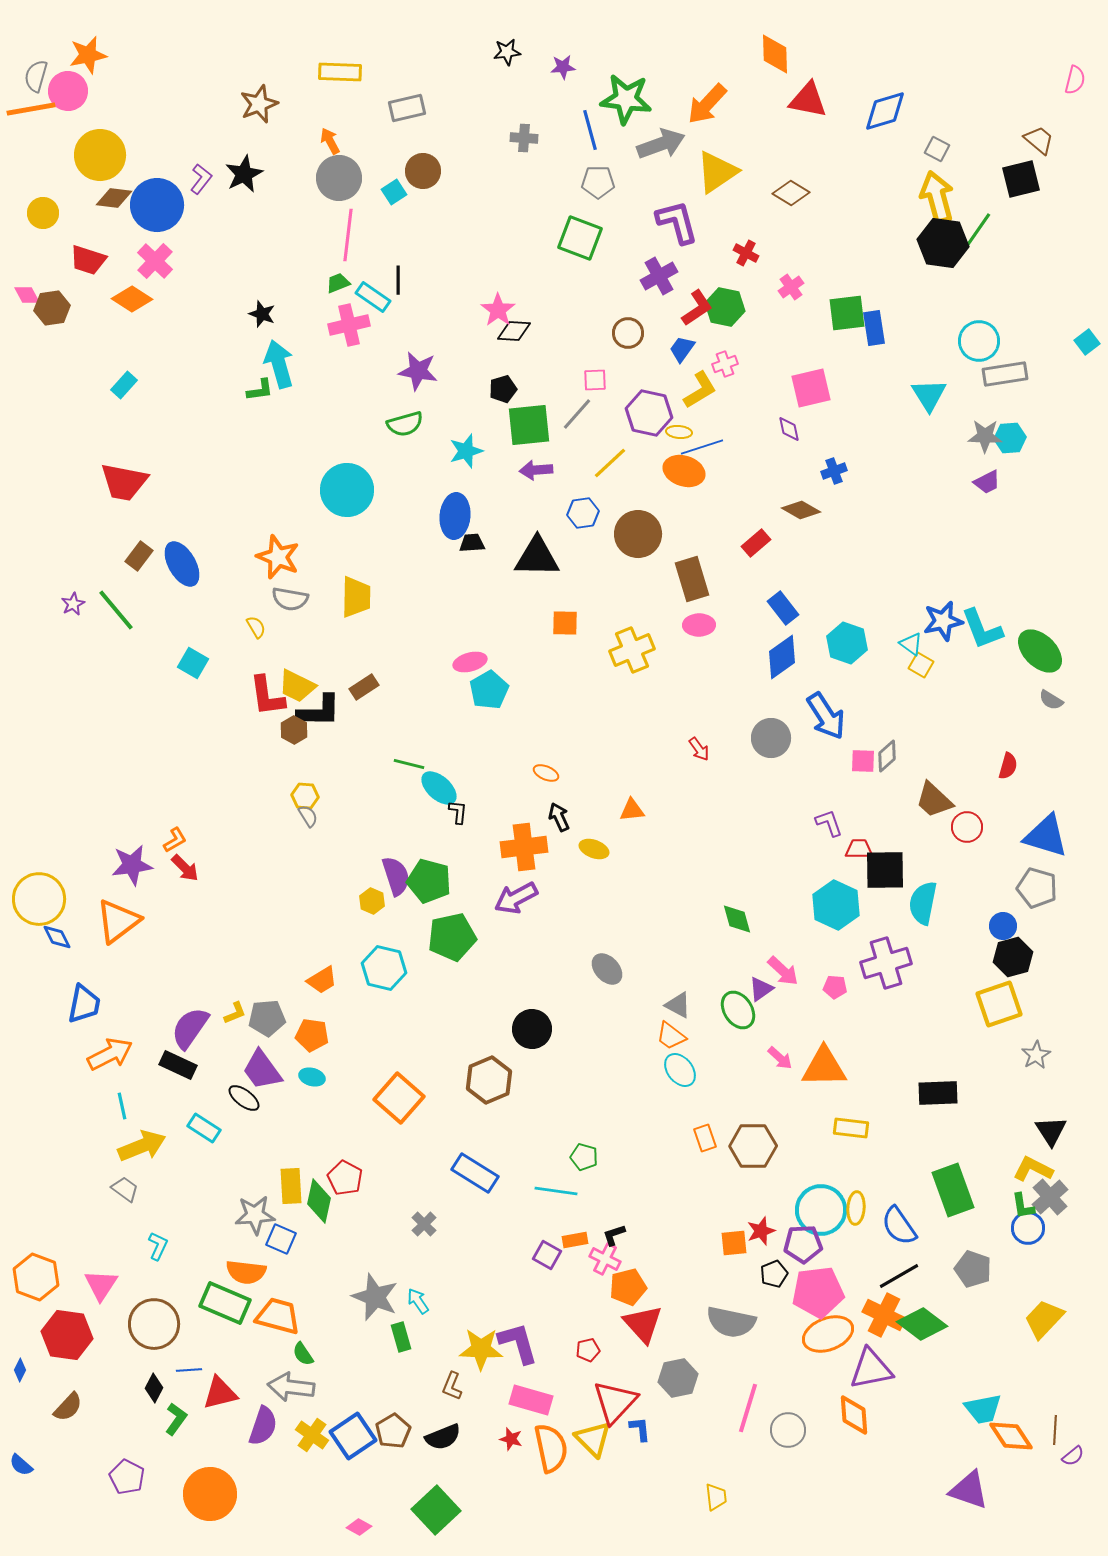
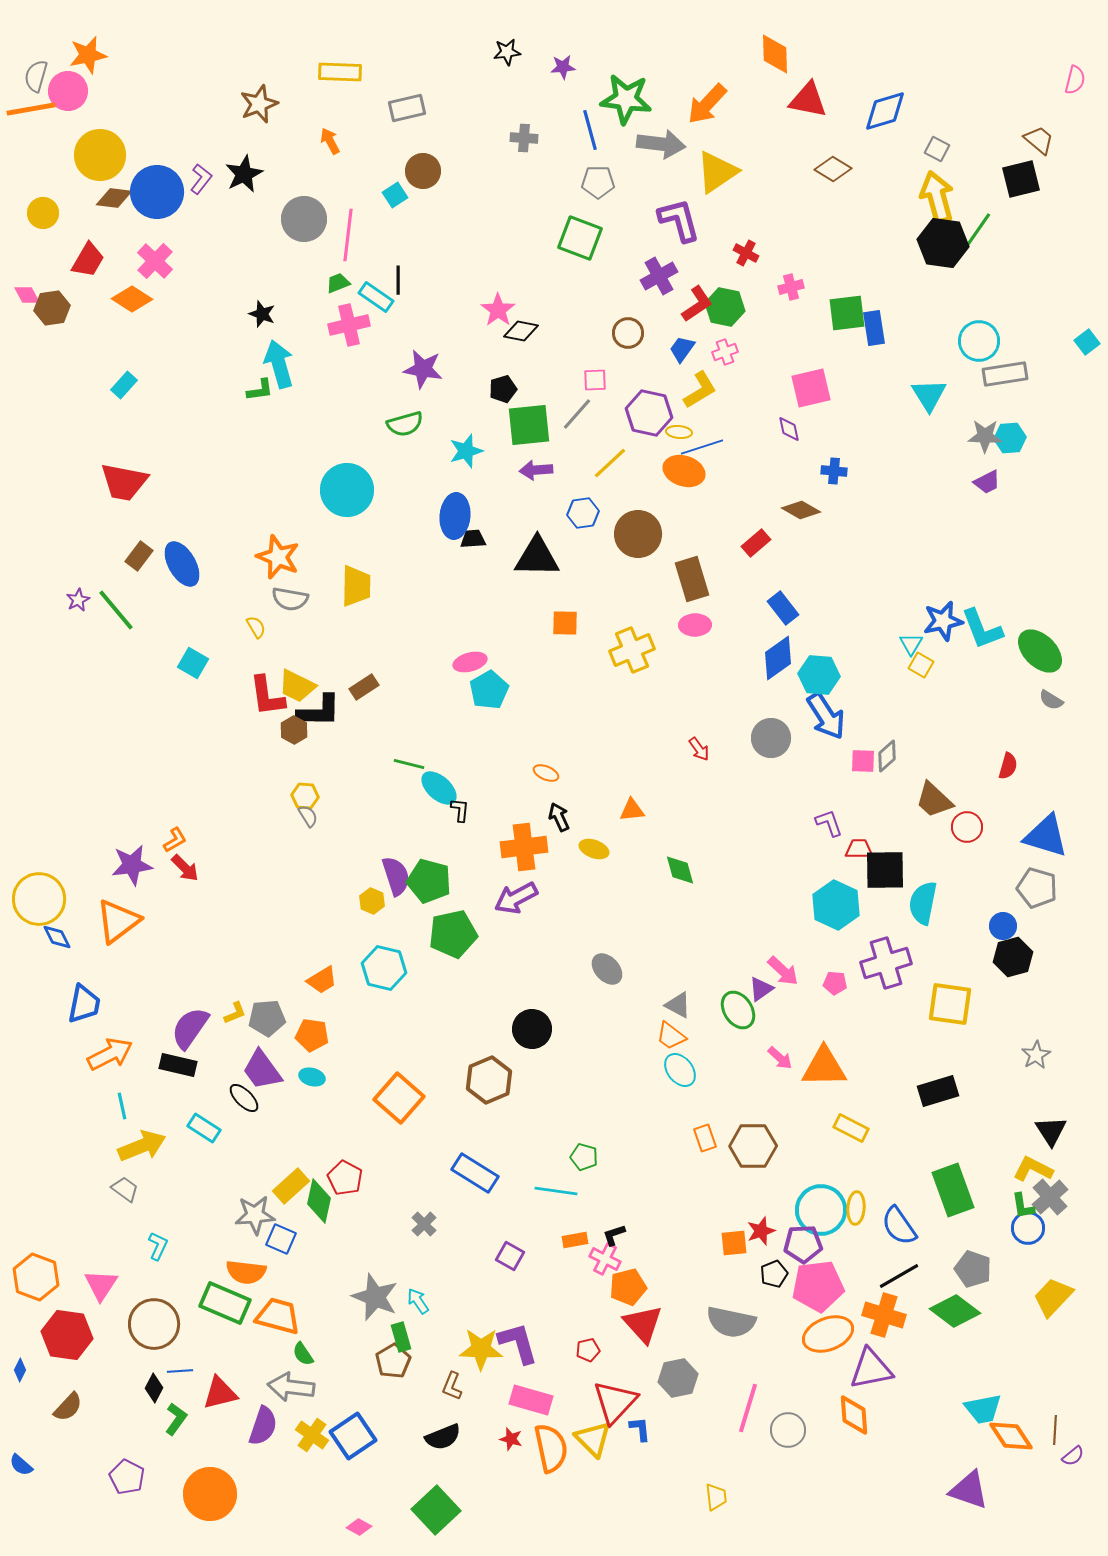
gray arrow at (661, 144): rotated 27 degrees clockwise
gray circle at (339, 178): moved 35 px left, 41 px down
cyan square at (394, 192): moved 1 px right, 3 px down
brown diamond at (791, 193): moved 42 px right, 24 px up
blue circle at (157, 205): moved 13 px up
purple L-shape at (677, 222): moved 2 px right, 2 px up
red trapezoid at (88, 260): rotated 78 degrees counterclockwise
pink cross at (791, 287): rotated 20 degrees clockwise
cyan rectangle at (373, 297): moved 3 px right
red L-shape at (697, 308): moved 4 px up
black diamond at (514, 331): moved 7 px right; rotated 8 degrees clockwise
pink cross at (725, 364): moved 12 px up
purple star at (418, 371): moved 5 px right, 2 px up
blue cross at (834, 471): rotated 25 degrees clockwise
black trapezoid at (472, 543): moved 1 px right, 4 px up
yellow trapezoid at (356, 597): moved 11 px up
purple star at (73, 604): moved 5 px right, 4 px up
pink ellipse at (699, 625): moved 4 px left
cyan hexagon at (847, 643): moved 28 px left, 32 px down; rotated 15 degrees counterclockwise
cyan triangle at (911, 644): rotated 25 degrees clockwise
blue diamond at (782, 657): moved 4 px left, 1 px down
black L-shape at (458, 812): moved 2 px right, 2 px up
green diamond at (737, 919): moved 57 px left, 49 px up
green pentagon at (452, 937): moved 1 px right, 3 px up
pink pentagon at (835, 987): moved 4 px up
yellow square at (999, 1004): moved 49 px left; rotated 27 degrees clockwise
black rectangle at (178, 1065): rotated 12 degrees counterclockwise
black rectangle at (938, 1093): moved 2 px up; rotated 15 degrees counterclockwise
black ellipse at (244, 1098): rotated 8 degrees clockwise
yellow rectangle at (851, 1128): rotated 20 degrees clockwise
yellow rectangle at (291, 1186): rotated 51 degrees clockwise
purple square at (547, 1255): moved 37 px left, 1 px down
pink pentagon at (818, 1292): moved 6 px up
orange cross at (884, 1315): rotated 9 degrees counterclockwise
yellow trapezoid at (1044, 1319): moved 9 px right, 22 px up
green diamond at (922, 1324): moved 33 px right, 13 px up
blue line at (189, 1370): moved 9 px left, 1 px down
brown pentagon at (393, 1431): moved 70 px up
